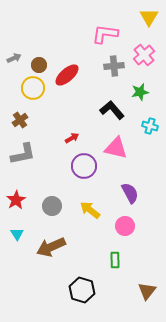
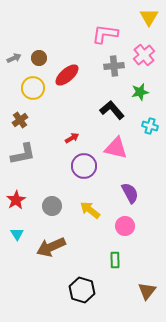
brown circle: moved 7 px up
